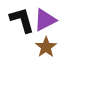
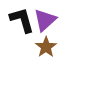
purple triangle: rotated 15 degrees counterclockwise
